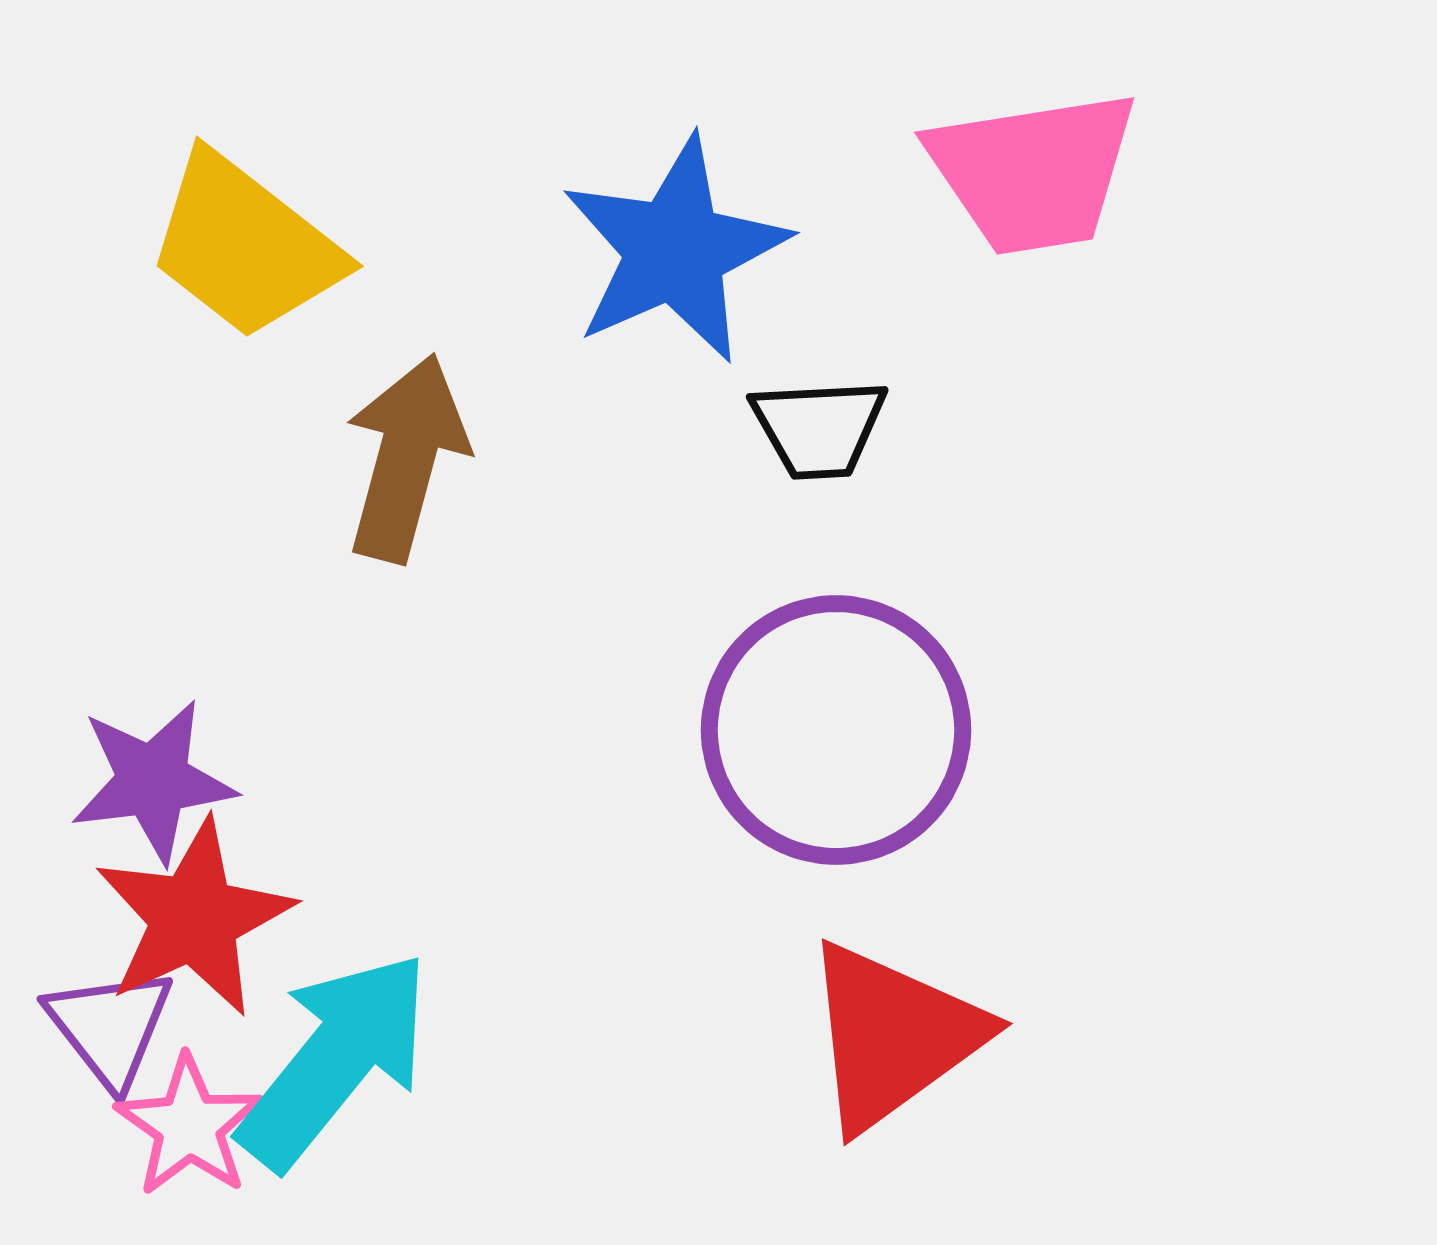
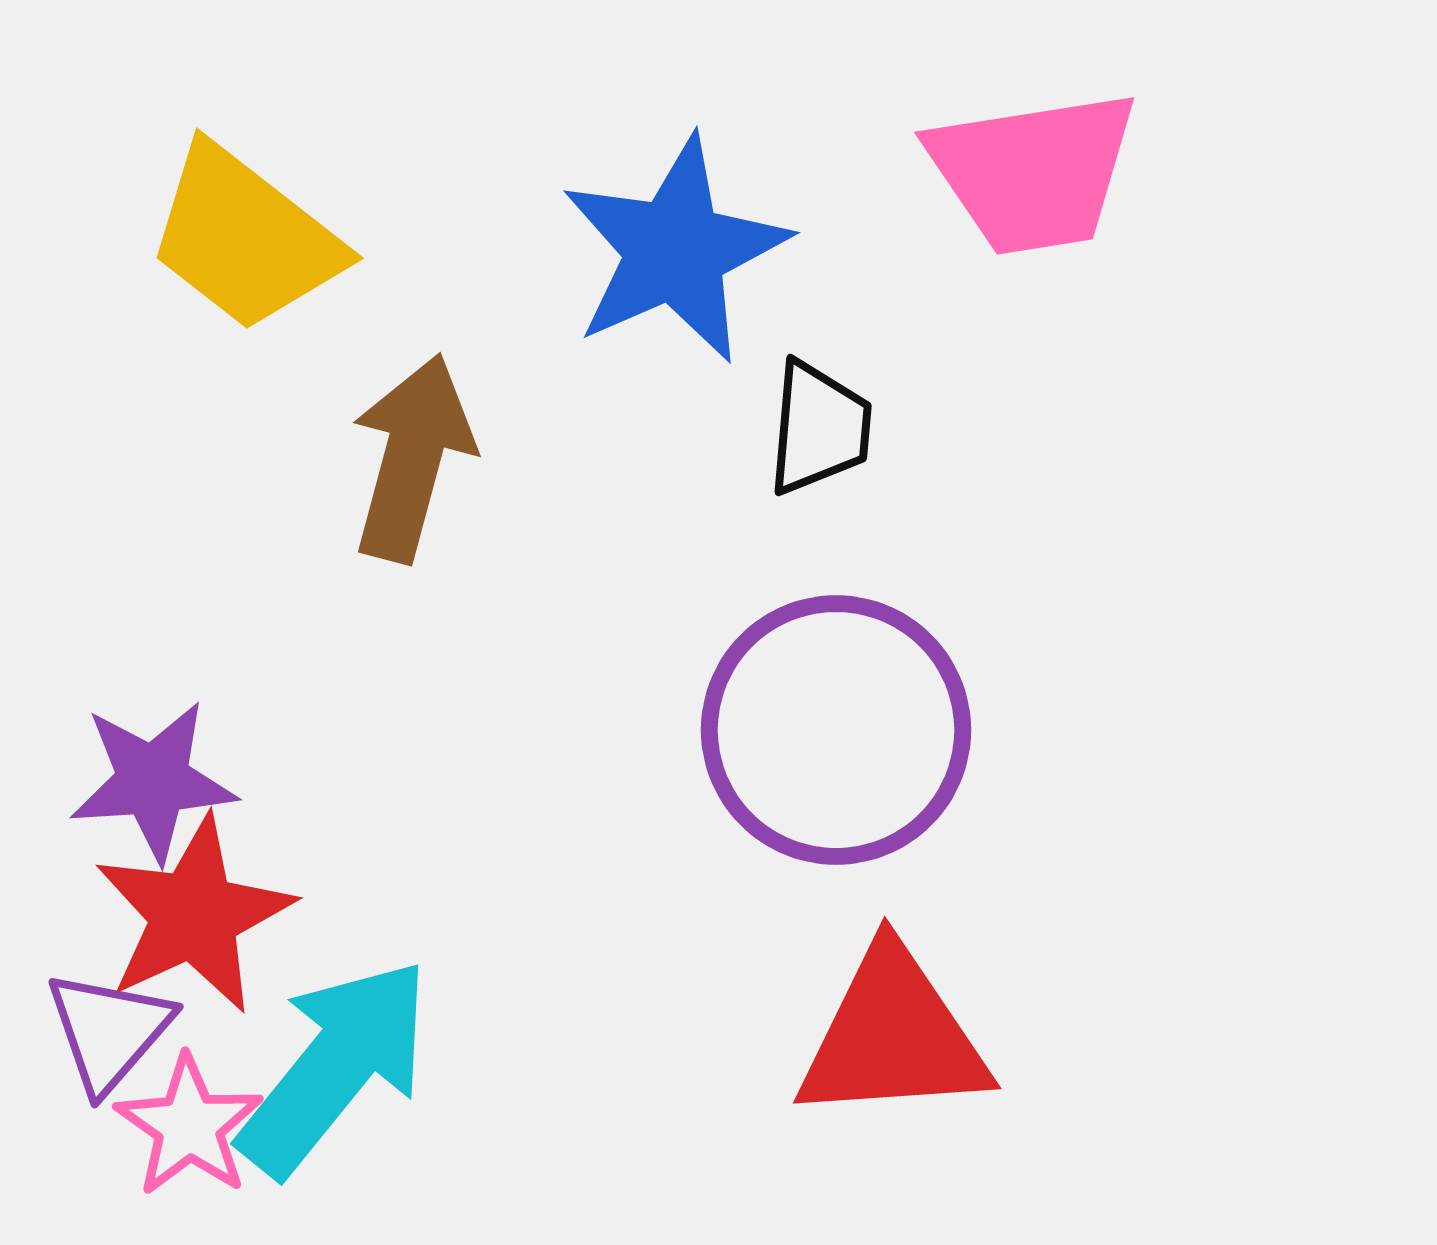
yellow trapezoid: moved 8 px up
black trapezoid: rotated 82 degrees counterclockwise
brown arrow: moved 6 px right
purple star: rotated 3 degrees clockwise
red star: moved 3 px up
purple triangle: moved 1 px left, 4 px down; rotated 19 degrees clockwise
red triangle: rotated 32 degrees clockwise
cyan arrow: moved 7 px down
